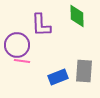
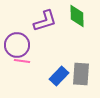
purple L-shape: moved 4 px right, 4 px up; rotated 105 degrees counterclockwise
gray rectangle: moved 3 px left, 3 px down
blue rectangle: moved 1 px right, 1 px up; rotated 24 degrees counterclockwise
